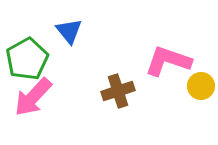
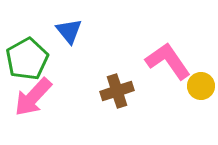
pink L-shape: rotated 36 degrees clockwise
brown cross: moved 1 px left
